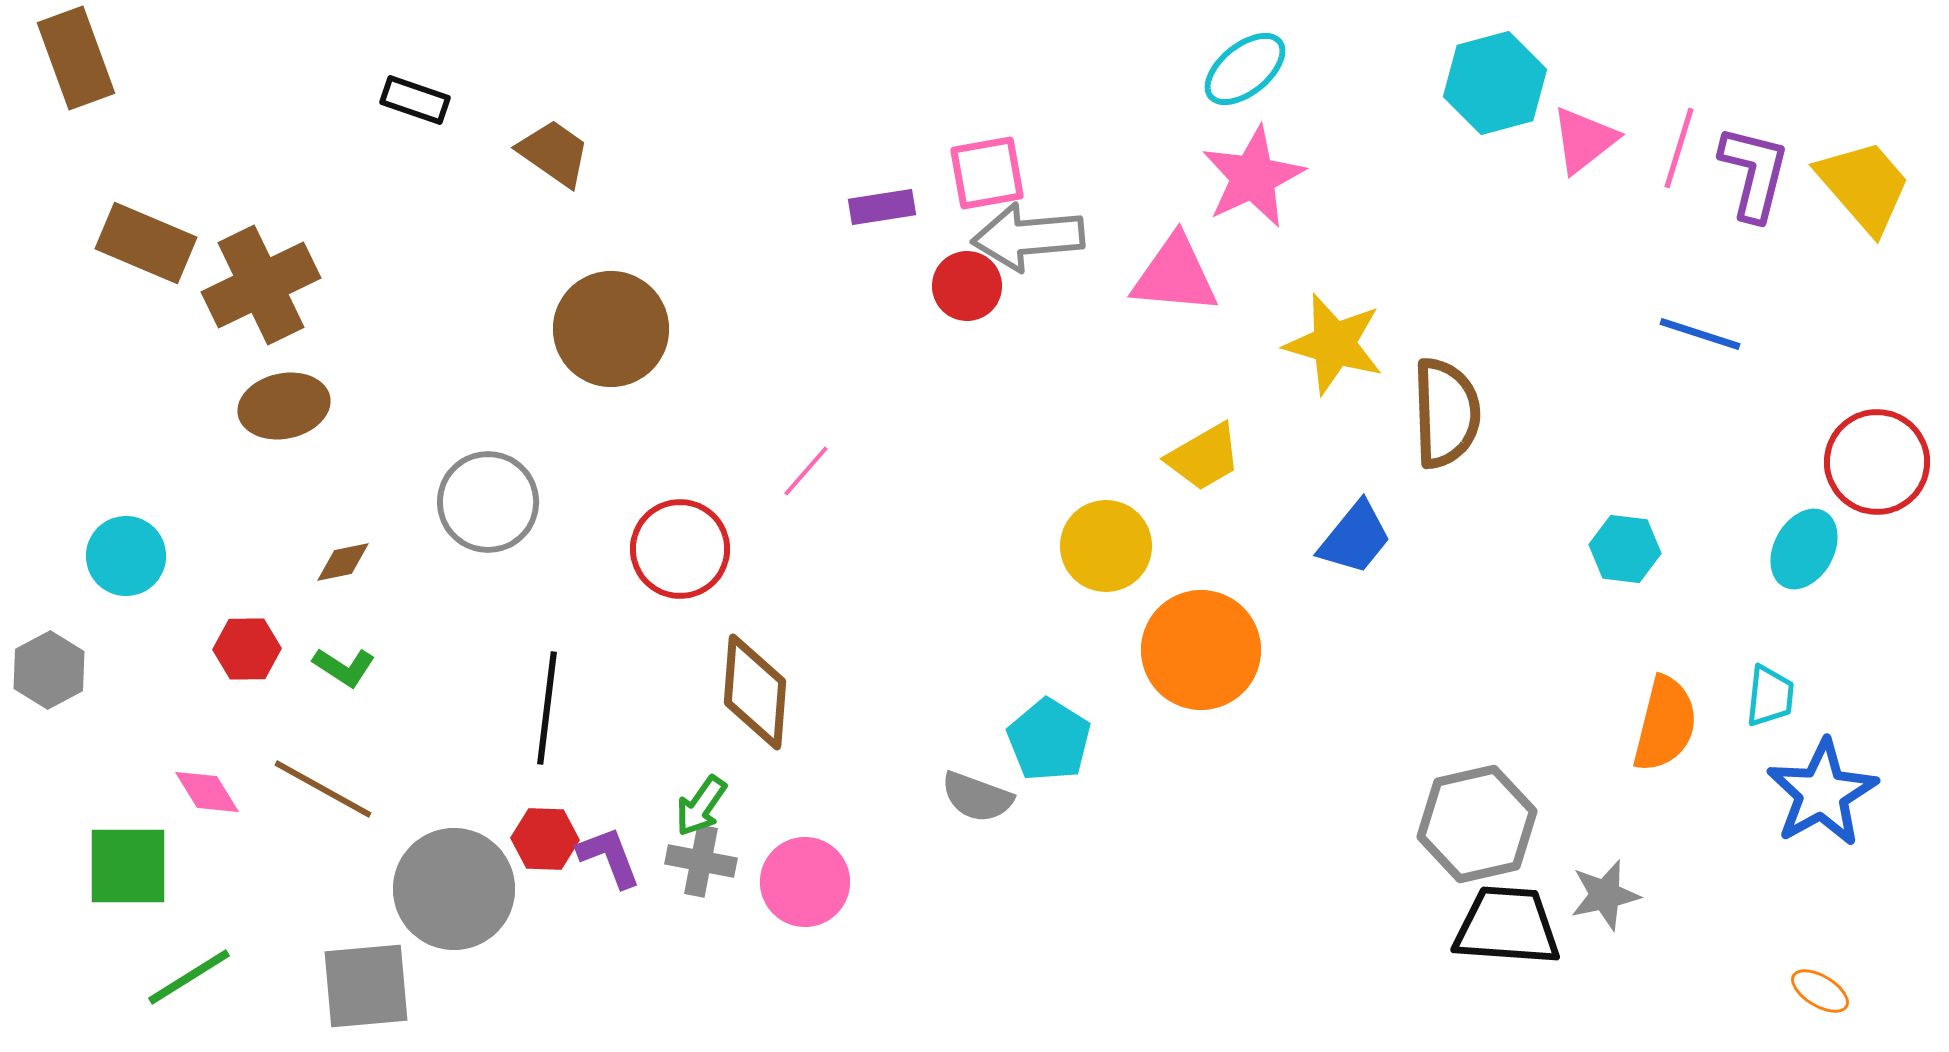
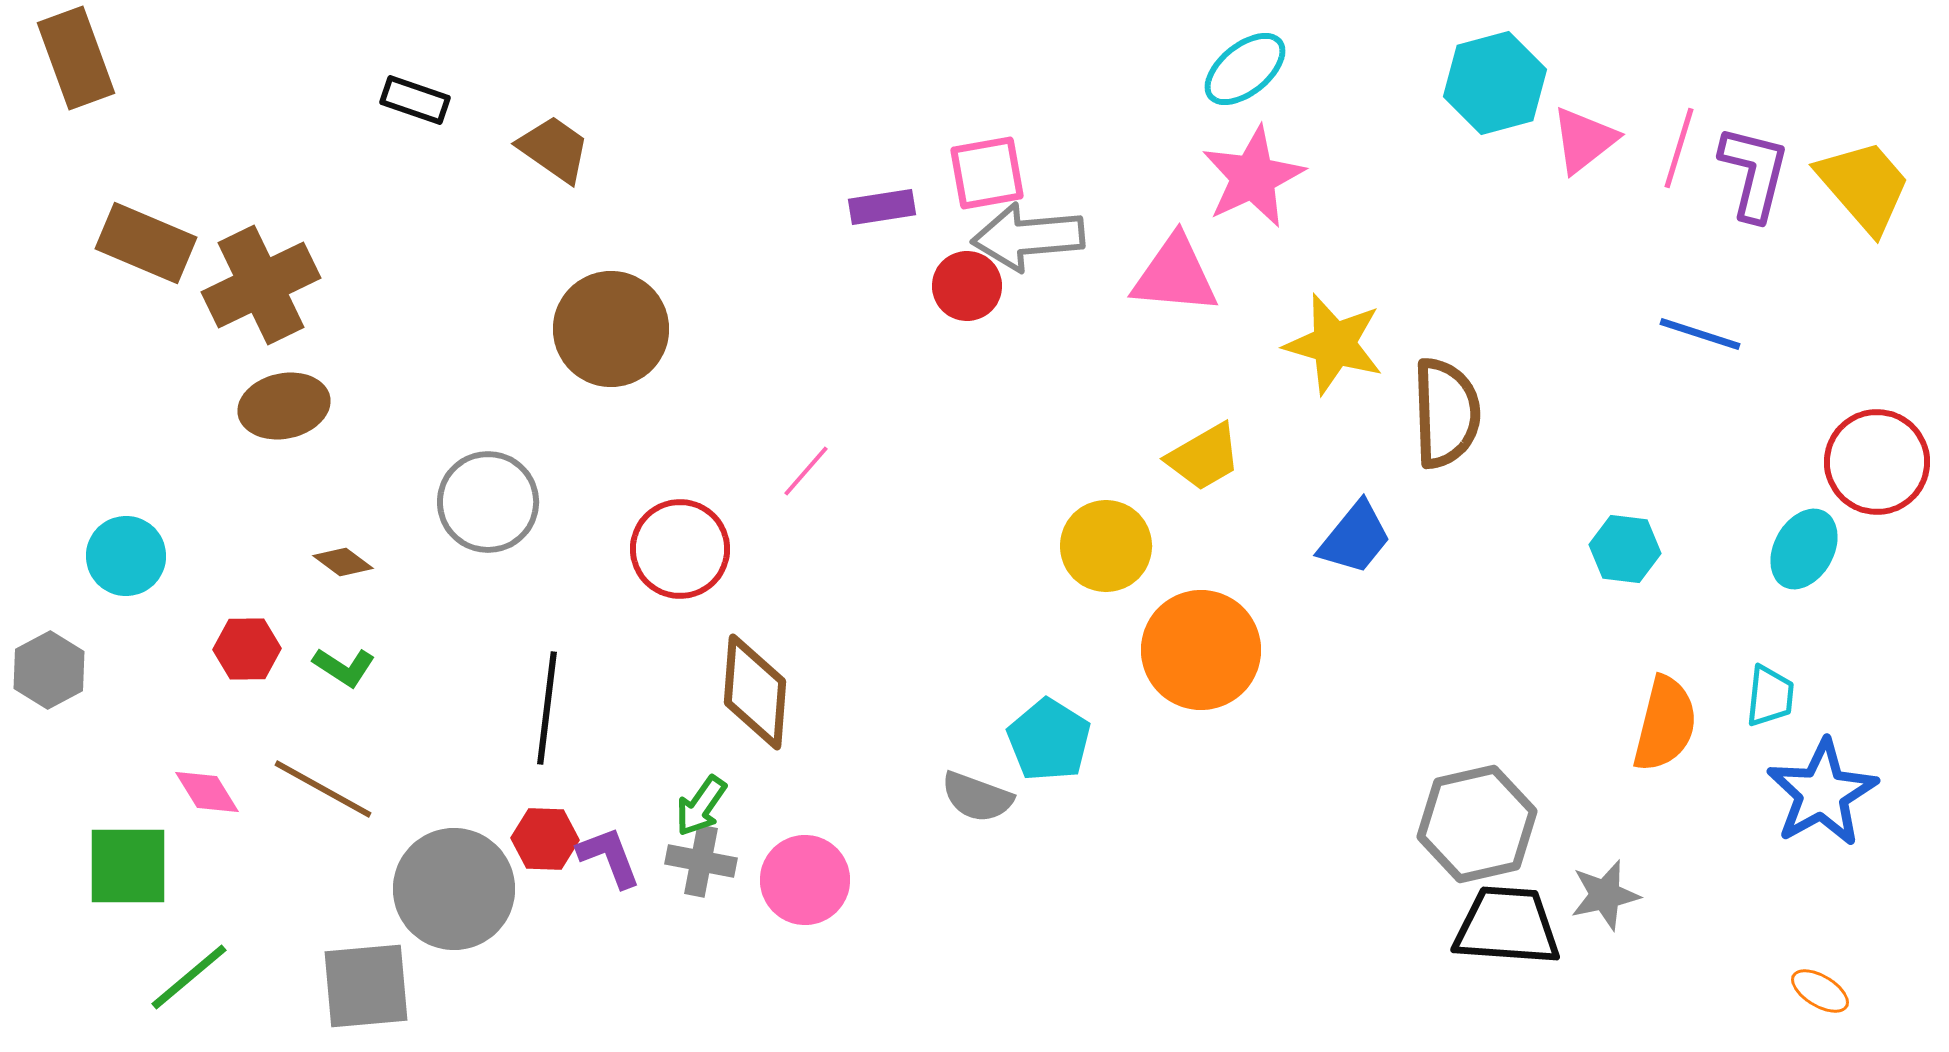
brown trapezoid at (554, 153): moved 4 px up
brown diamond at (343, 562): rotated 48 degrees clockwise
pink circle at (805, 882): moved 2 px up
green line at (189, 977): rotated 8 degrees counterclockwise
